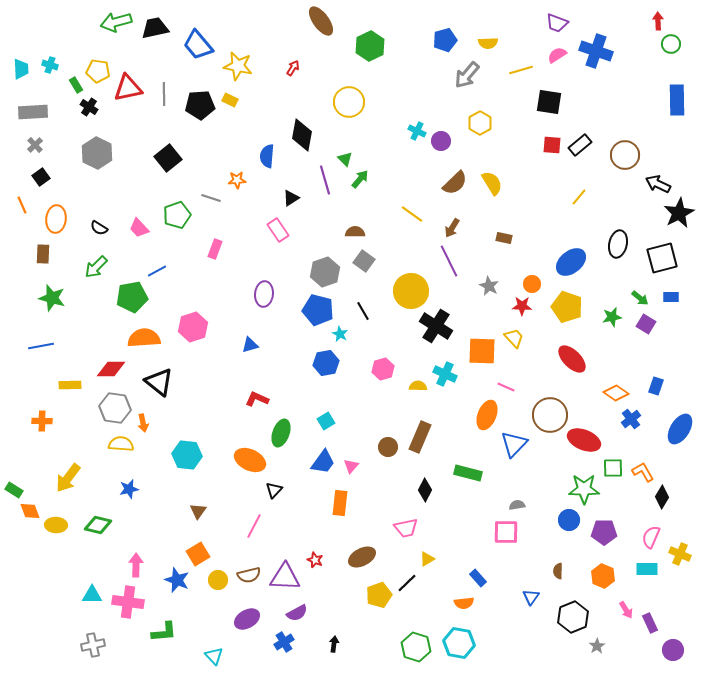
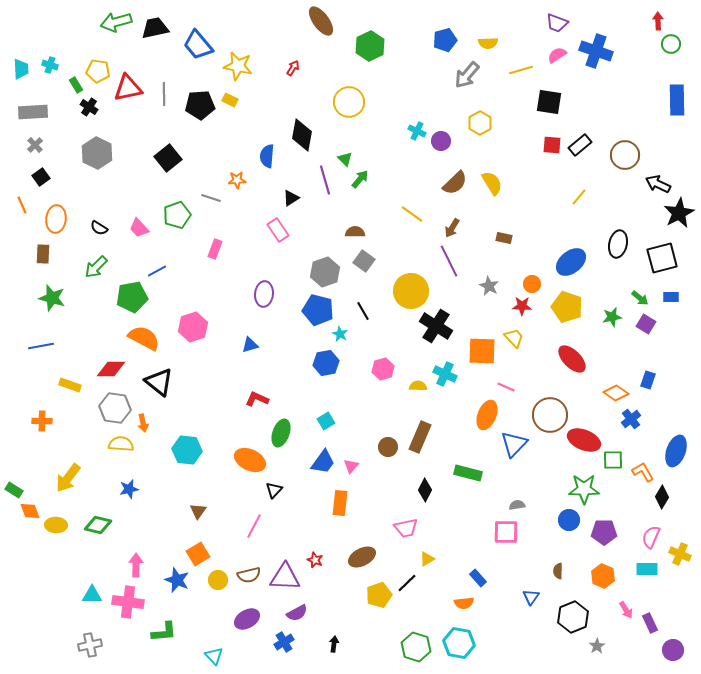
orange semicircle at (144, 338): rotated 32 degrees clockwise
yellow rectangle at (70, 385): rotated 20 degrees clockwise
blue rectangle at (656, 386): moved 8 px left, 6 px up
blue ellipse at (680, 429): moved 4 px left, 22 px down; rotated 12 degrees counterclockwise
cyan hexagon at (187, 455): moved 5 px up
green square at (613, 468): moved 8 px up
gray cross at (93, 645): moved 3 px left
